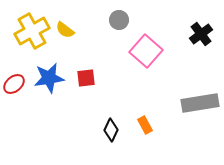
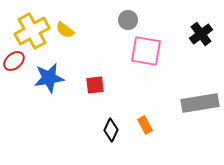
gray circle: moved 9 px right
pink square: rotated 32 degrees counterclockwise
red square: moved 9 px right, 7 px down
red ellipse: moved 23 px up
